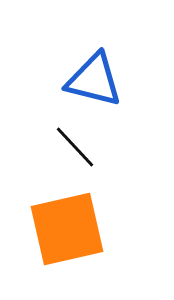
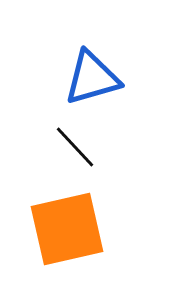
blue triangle: moved 2 px left, 2 px up; rotated 30 degrees counterclockwise
